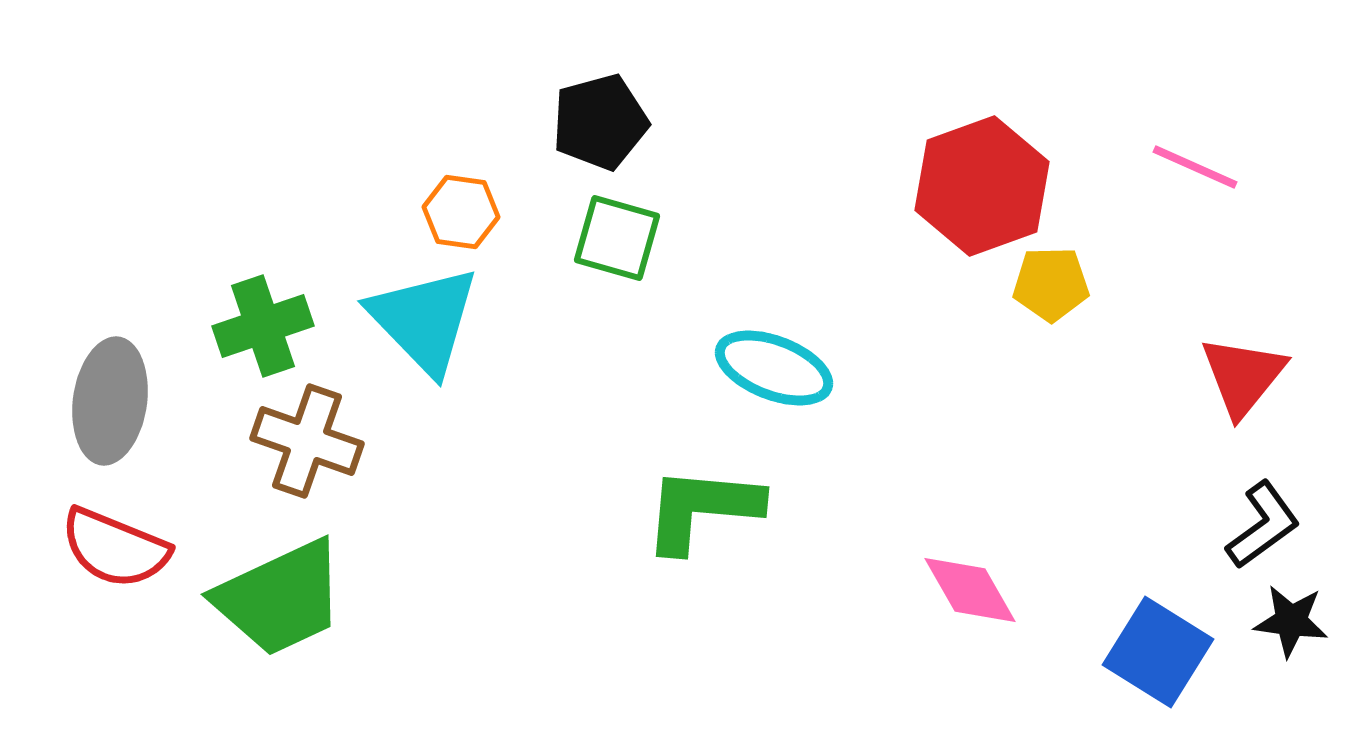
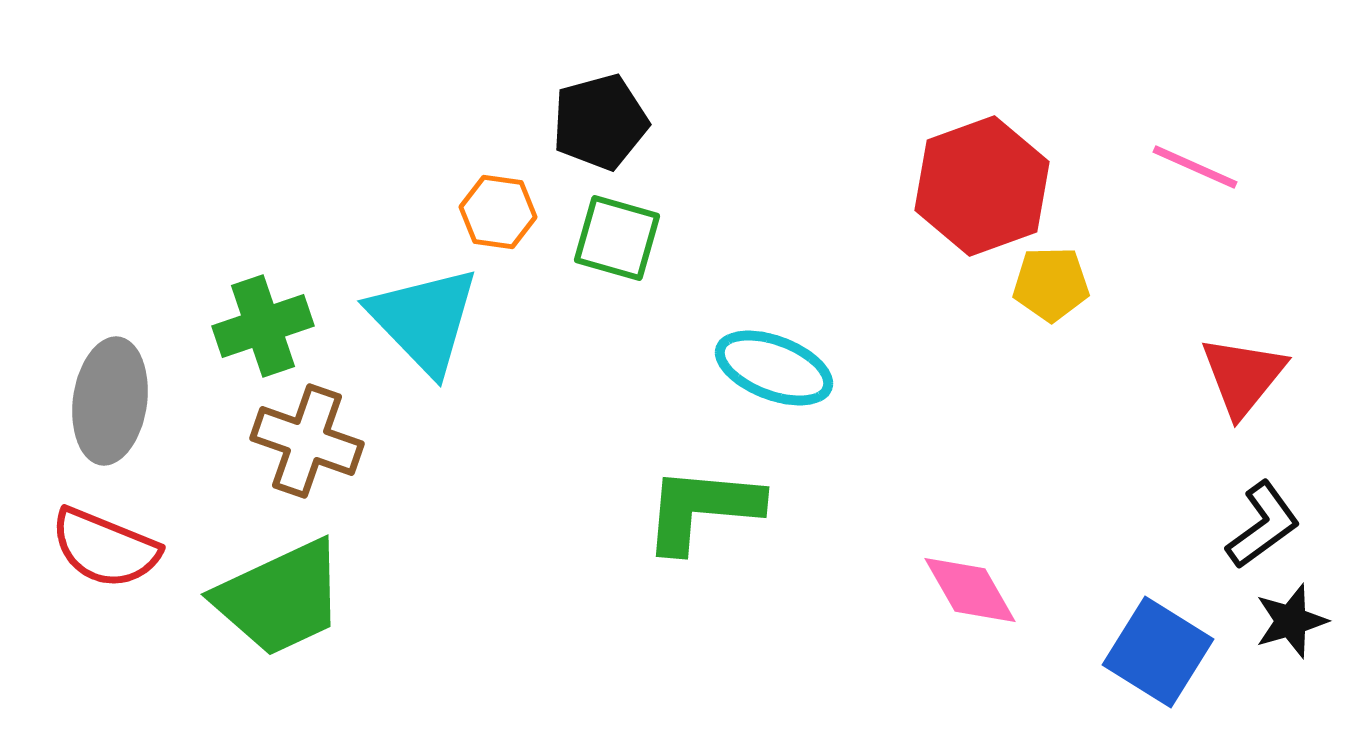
orange hexagon: moved 37 px right
red semicircle: moved 10 px left
black star: rotated 24 degrees counterclockwise
